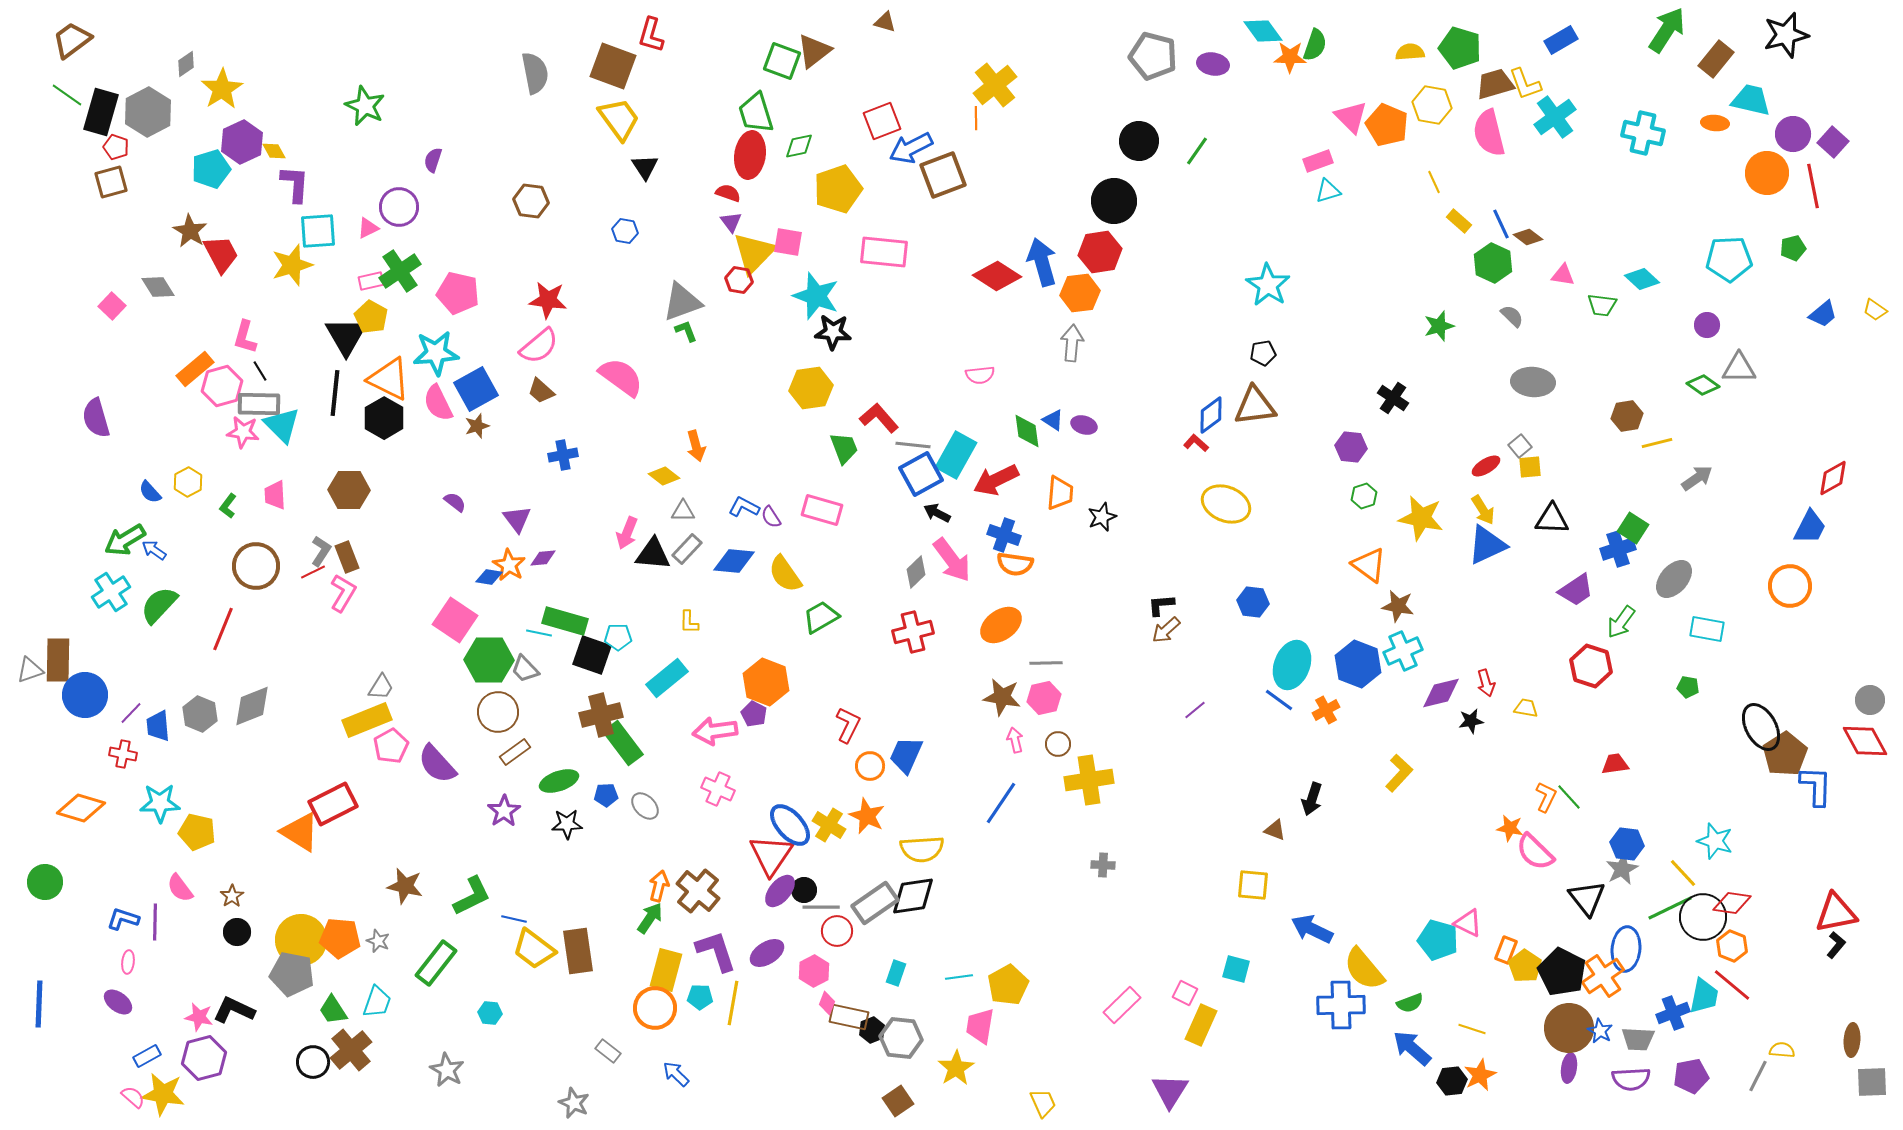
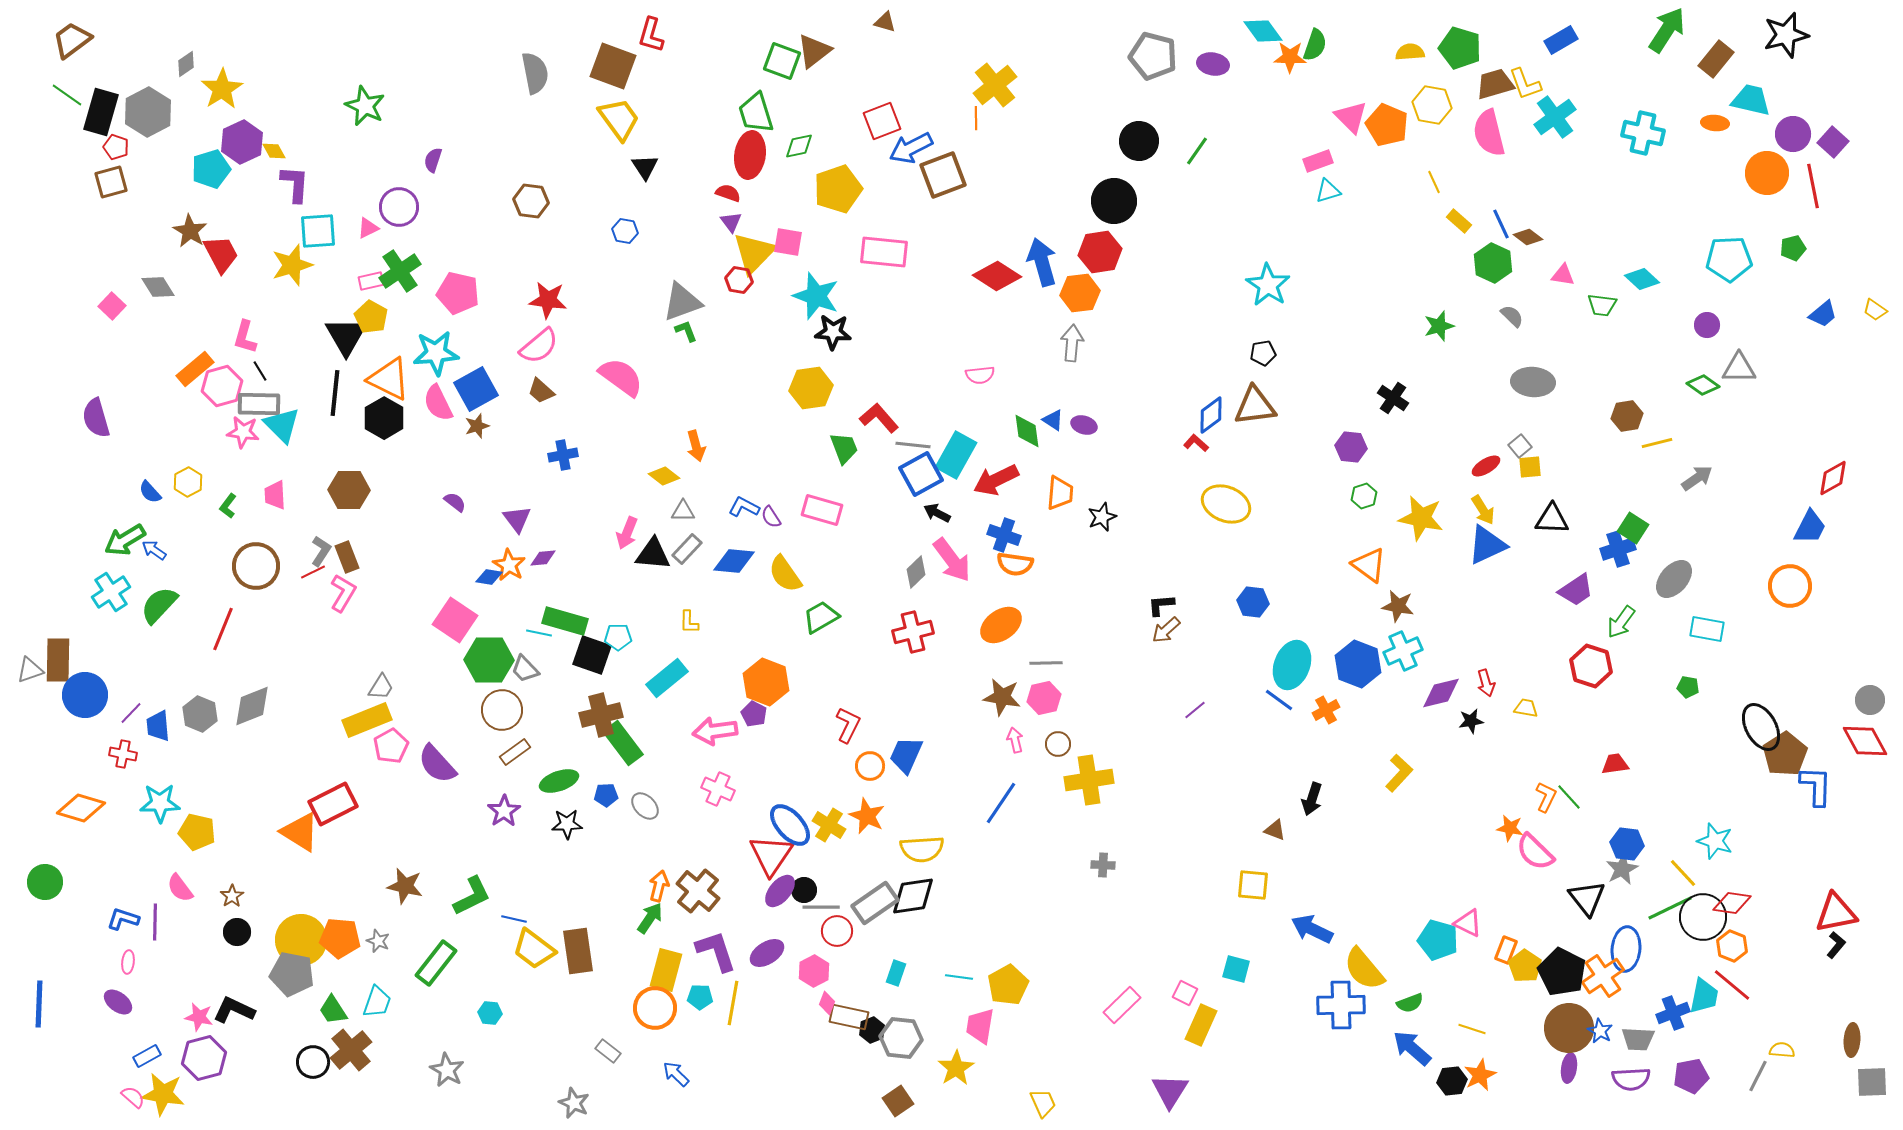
brown circle at (498, 712): moved 4 px right, 2 px up
cyan line at (959, 977): rotated 16 degrees clockwise
